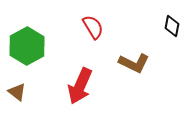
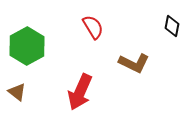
red arrow: moved 6 px down
